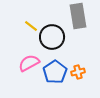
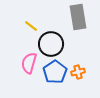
gray rectangle: moved 1 px down
black circle: moved 1 px left, 7 px down
pink semicircle: rotated 45 degrees counterclockwise
